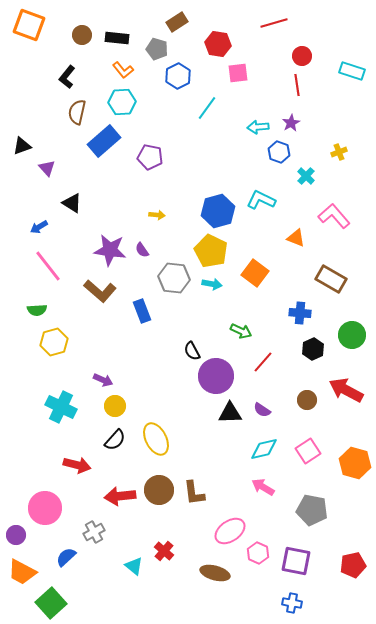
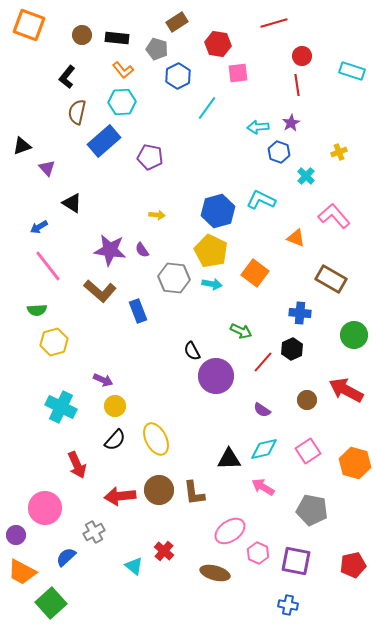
blue rectangle at (142, 311): moved 4 px left
green circle at (352, 335): moved 2 px right
black hexagon at (313, 349): moved 21 px left
black triangle at (230, 413): moved 1 px left, 46 px down
red arrow at (77, 465): rotated 52 degrees clockwise
blue cross at (292, 603): moved 4 px left, 2 px down
